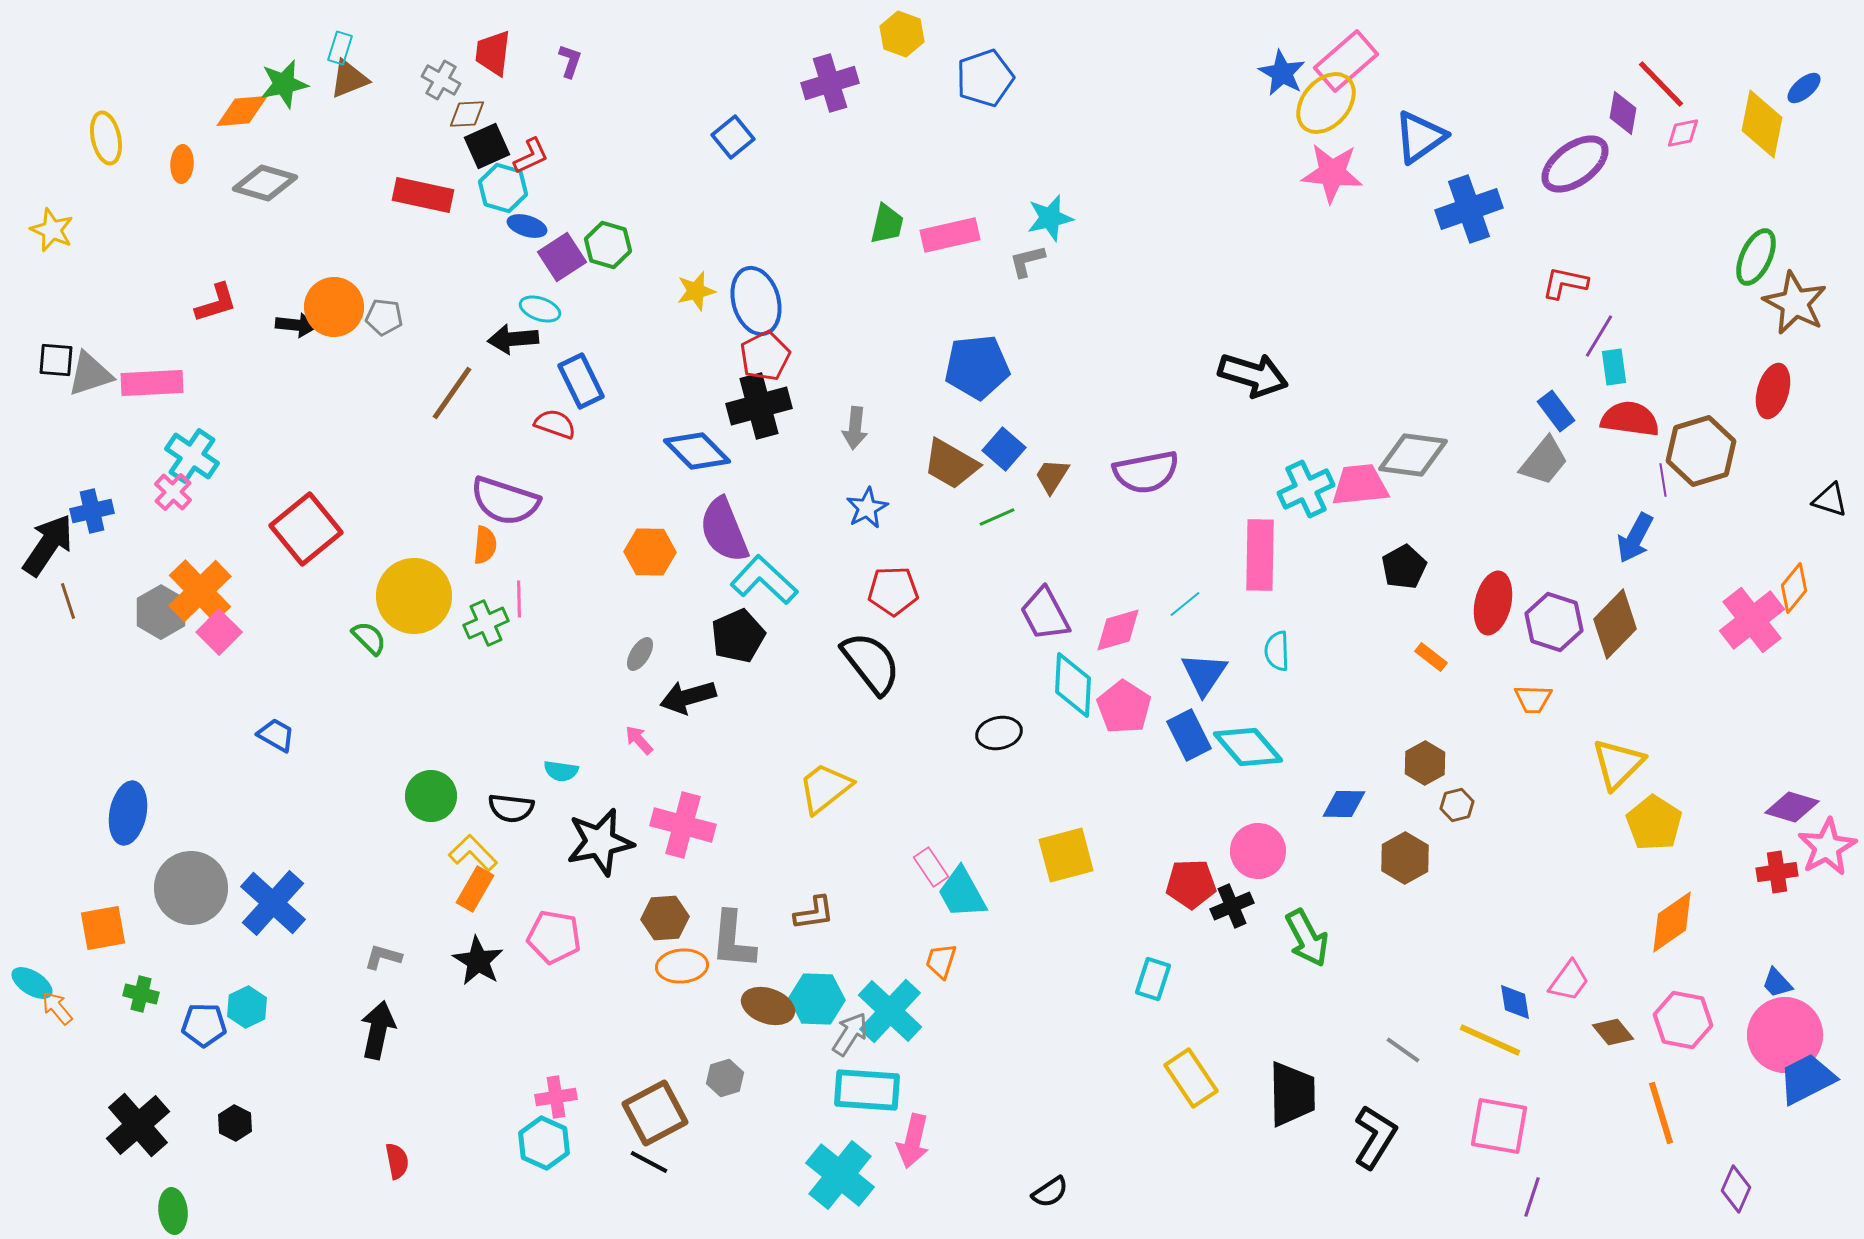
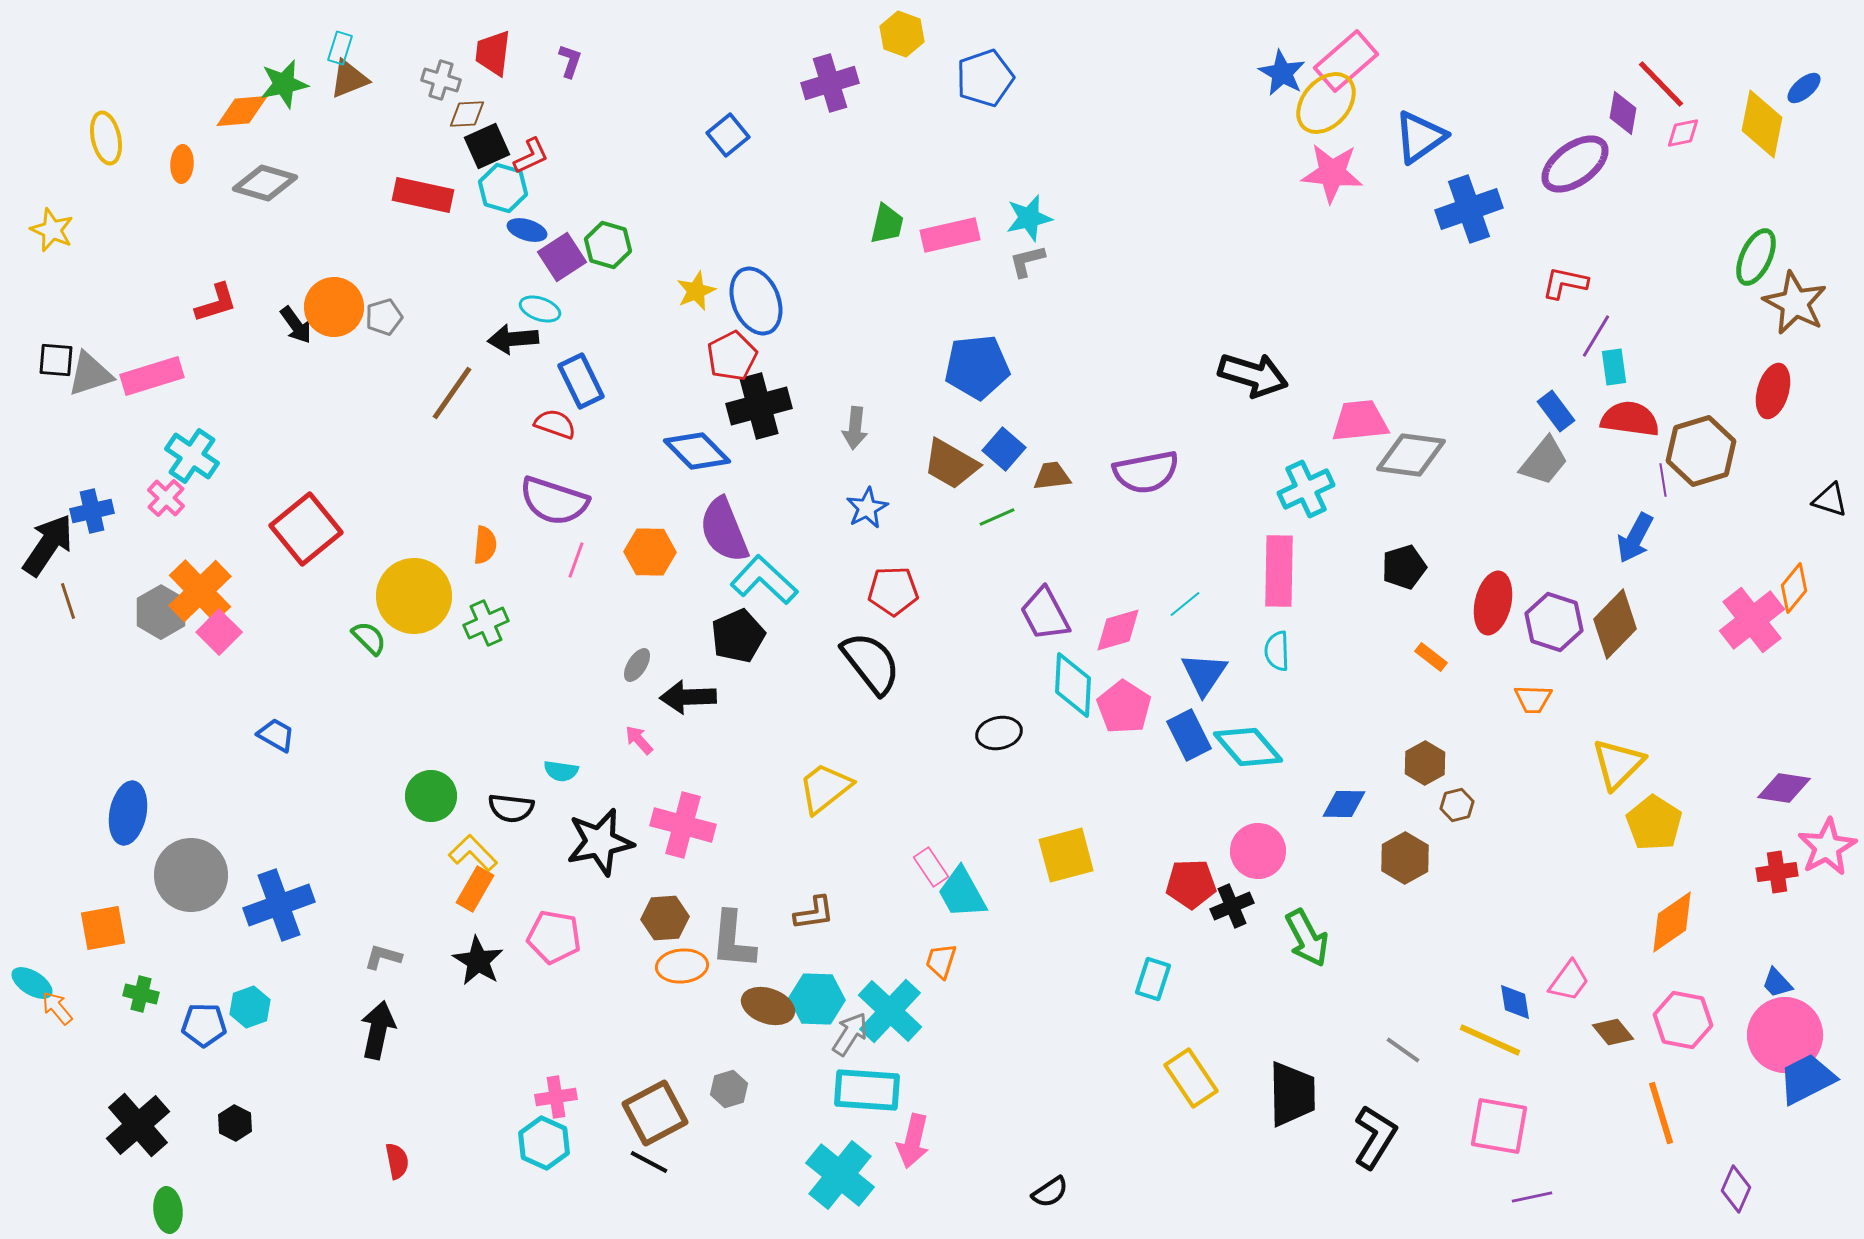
gray cross at (441, 80): rotated 12 degrees counterclockwise
blue square at (733, 137): moved 5 px left, 2 px up
cyan star at (1050, 218): moved 21 px left
blue ellipse at (527, 226): moved 4 px down
yellow star at (696, 291): rotated 9 degrees counterclockwise
blue ellipse at (756, 301): rotated 6 degrees counterclockwise
gray pentagon at (384, 317): rotated 24 degrees counterclockwise
black arrow at (296, 325): rotated 48 degrees clockwise
purple line at (1599, 336): moved 3 px left
red pentagon at (765, 356): moved 33 px left
pink rectangle at (152, 383): moved 7 px up; rotated 14 degrees counterclockwise
gray diamond at (1413, 455): moved 2 px left
brown trapezoid at (1052, 476): rotated 51 degrees clockwise
pink trapezoid at (1360, 485): moved 64 px up
pink cross at (173, 492): moved 7 px left, 6 px down
purple semicircle at (505, 501): moved 49 px right
pink rectangle at (1260, 555): moved 19 px right, 16 px down
black pentagon at (1404, 567): rotated 12 degrees clockwise
pink line at (519, 599): moved 57 px right, 39 px up; rotated 21 degrees clockwise
gray ellipse at (640, 654): moved 3 px left, 11 px down
black arrow at (688, 697): rotated 14 degrees clockwise
purple diamond at (1792, 807): moved 8 px left, 19 px up; rotated 8 degrees counterclockwise
gray circle at (191, 888): moved 13 px up
blue cross at (273, 903): moved 6 px right, 2 px down; rotated 28 degrees clockwise
cyan hexagon at (247, 1007): moved 3 px right; rotated 6 degrees clockwise
gray hexagon at (725, 1078): moved 4 px right, 11 px down
purple line at (1532, 1197): rotated 60 degrees clockwise
green ellipse at (173, 1211): moved 5 px left, 1 px up
